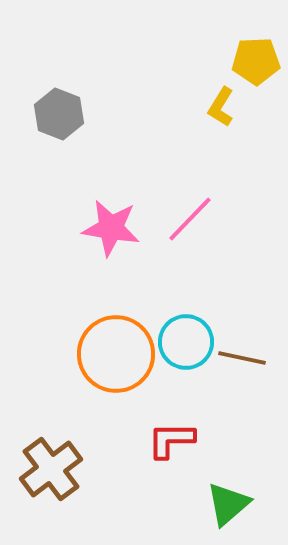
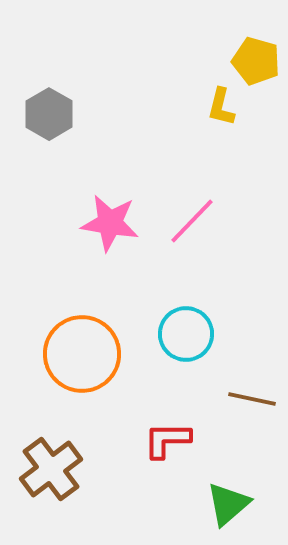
yellow pentagon: rotated 18 degrees clockwise
yellow L-shape: rotated 18 degrees counterclockwise
gray hexagon: moved 10 px left; rotated 9 degrees clockwise
pink line: moved 2 px right, 2 px down
pink star: moved 1 px left, 5 px up
cyan circle: moved 8 px up
orange circle: moved 34 px left
brown line: moved 10 px right, 41 px down
red L-shape: moved 4 px left
